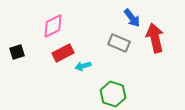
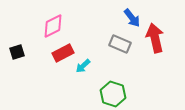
gray rectangle: moved 1 px right, 1 px down
cyan arrow: rotated 28 degrees counterclockwise
